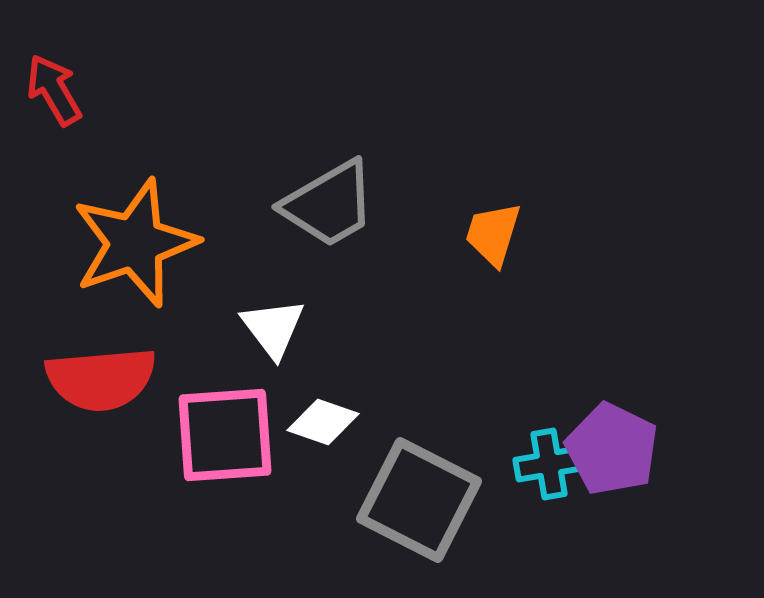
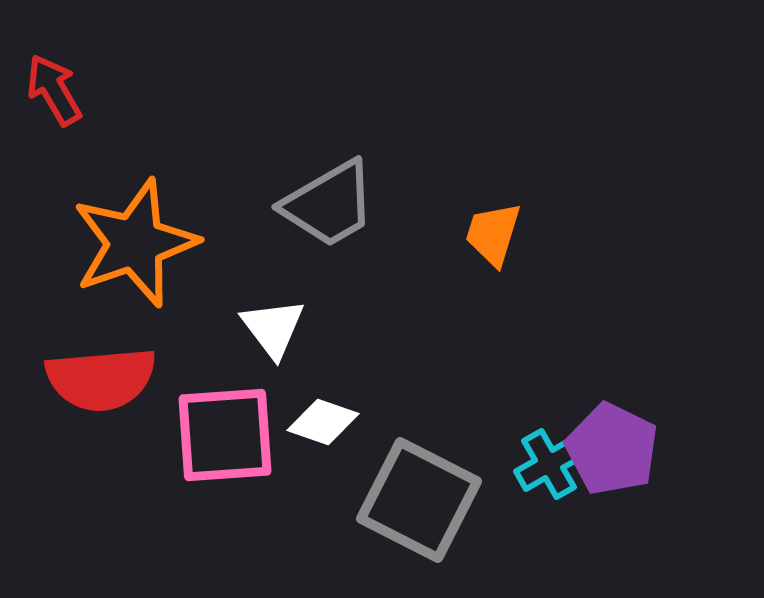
cyan cross: rotated 20 degrees counterclockwise
